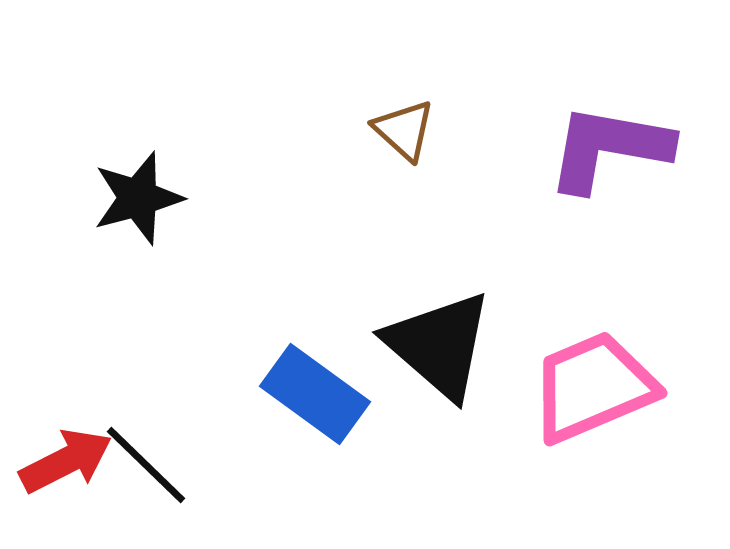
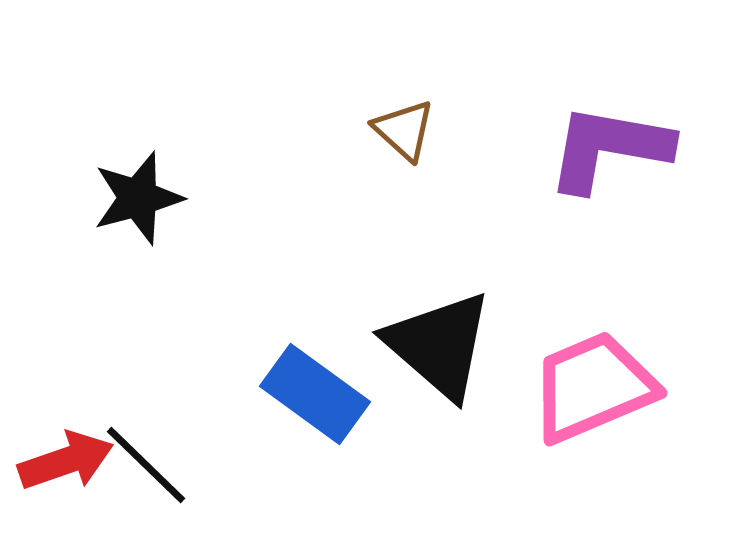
red arrow: rotated 8 degrees clockwise
